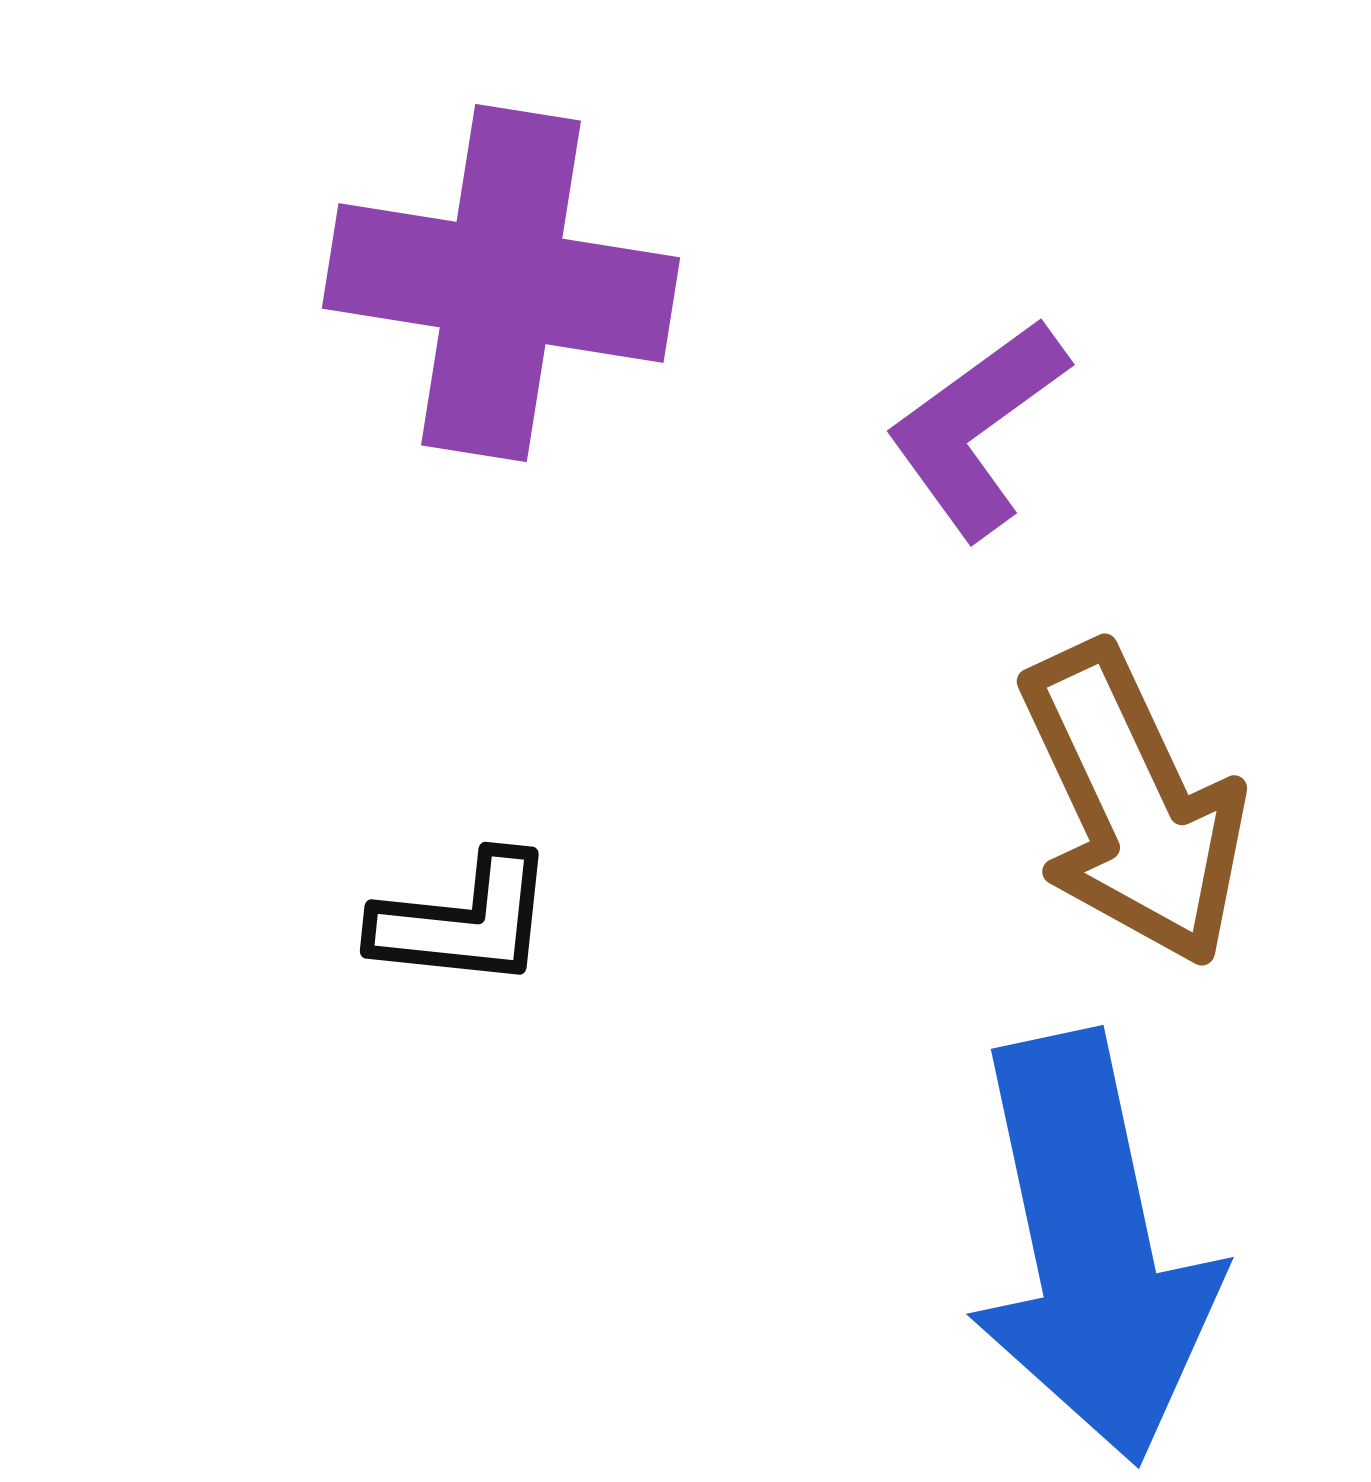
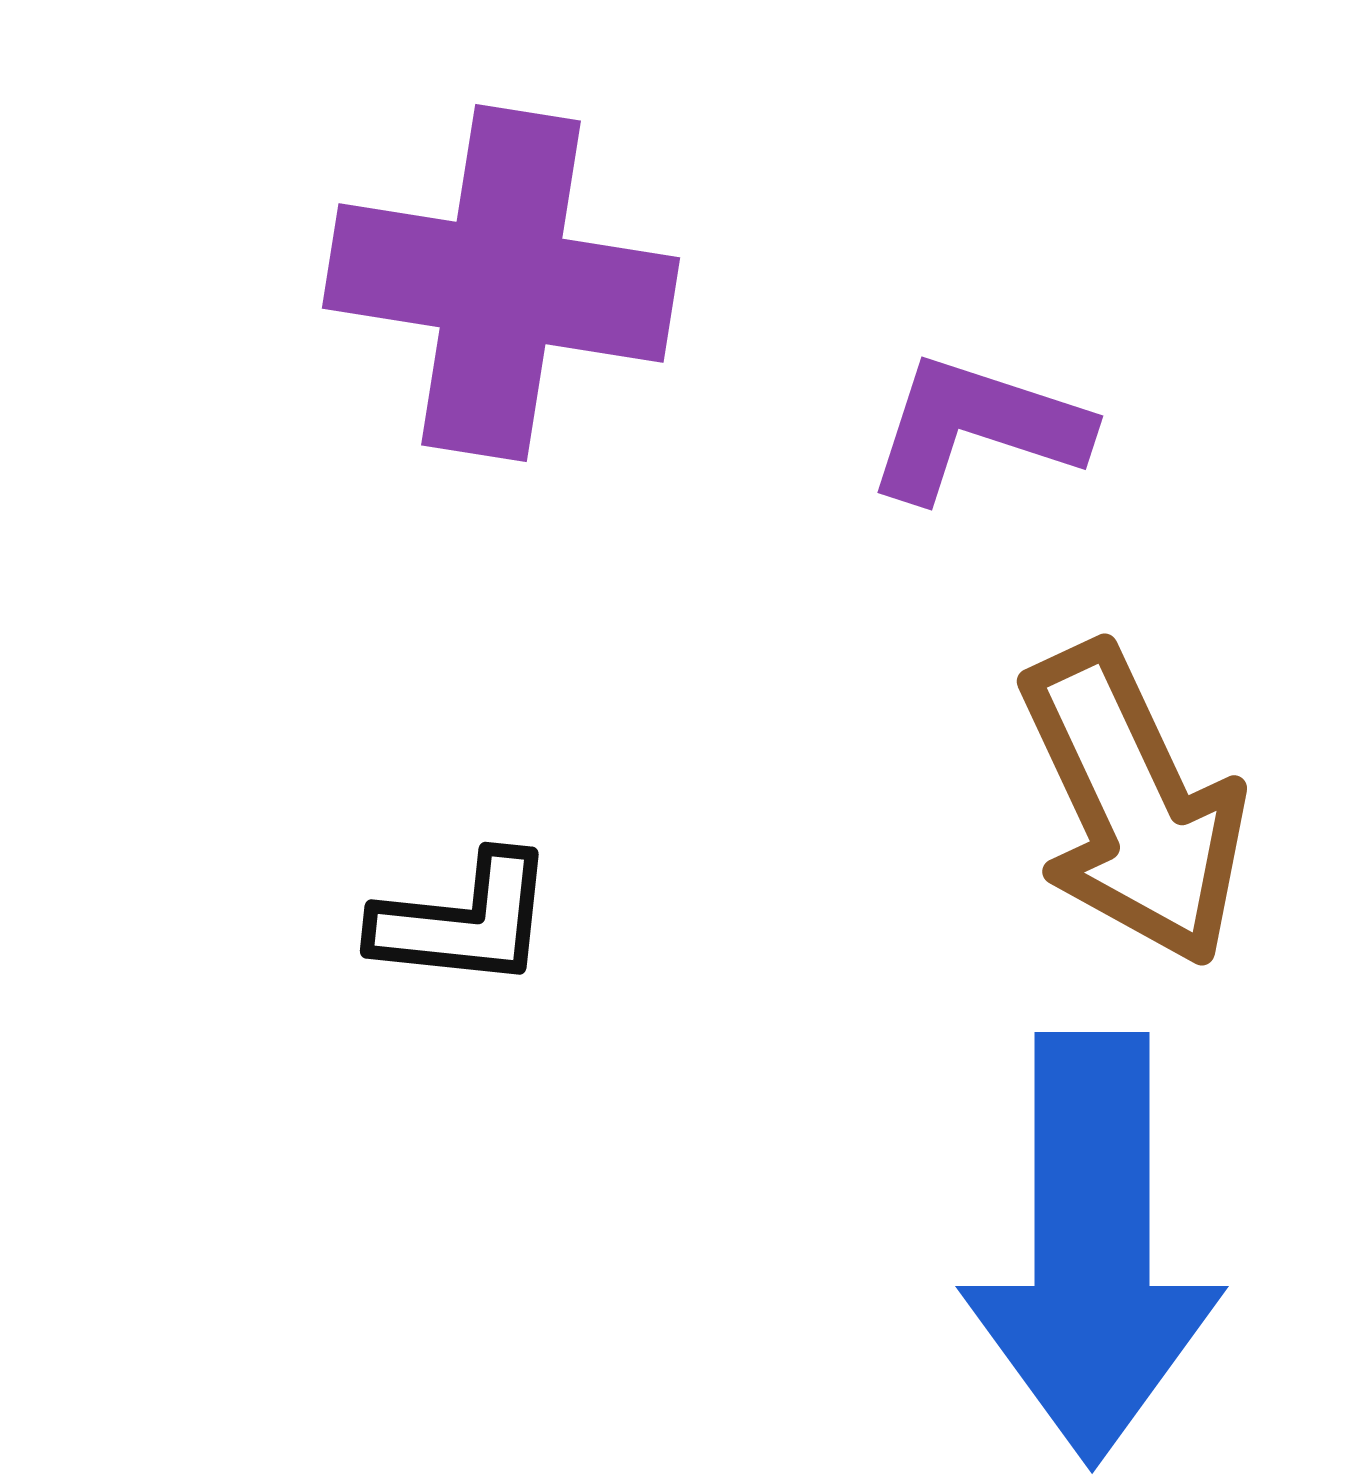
purple L-shape: rotated 54 degrees clockwise
blue arrow: rotated 12 degrees clockwise
